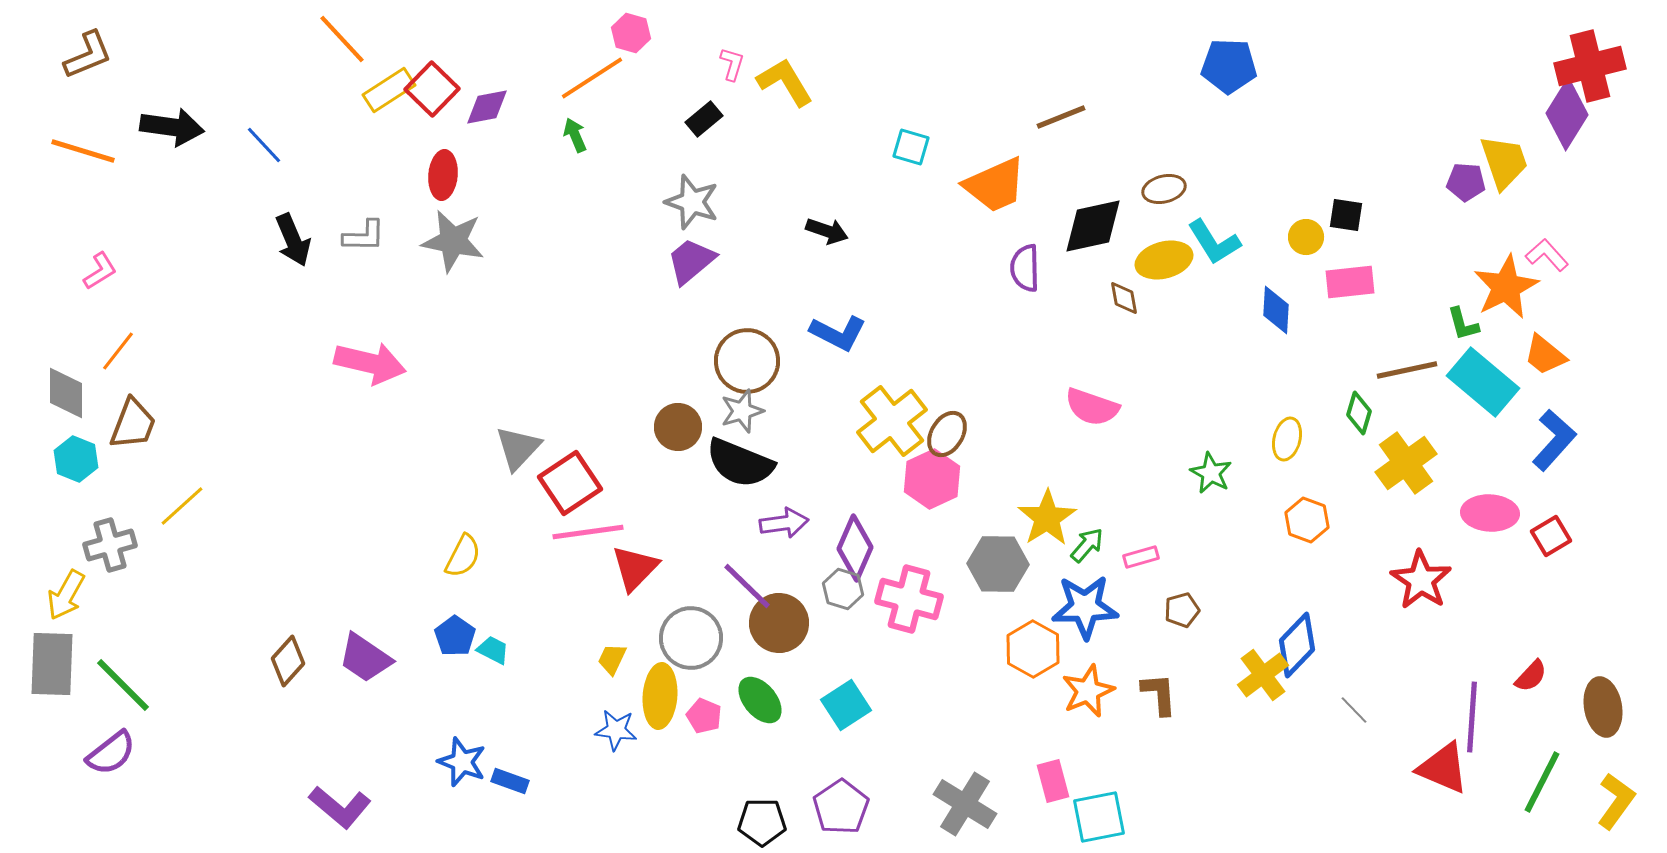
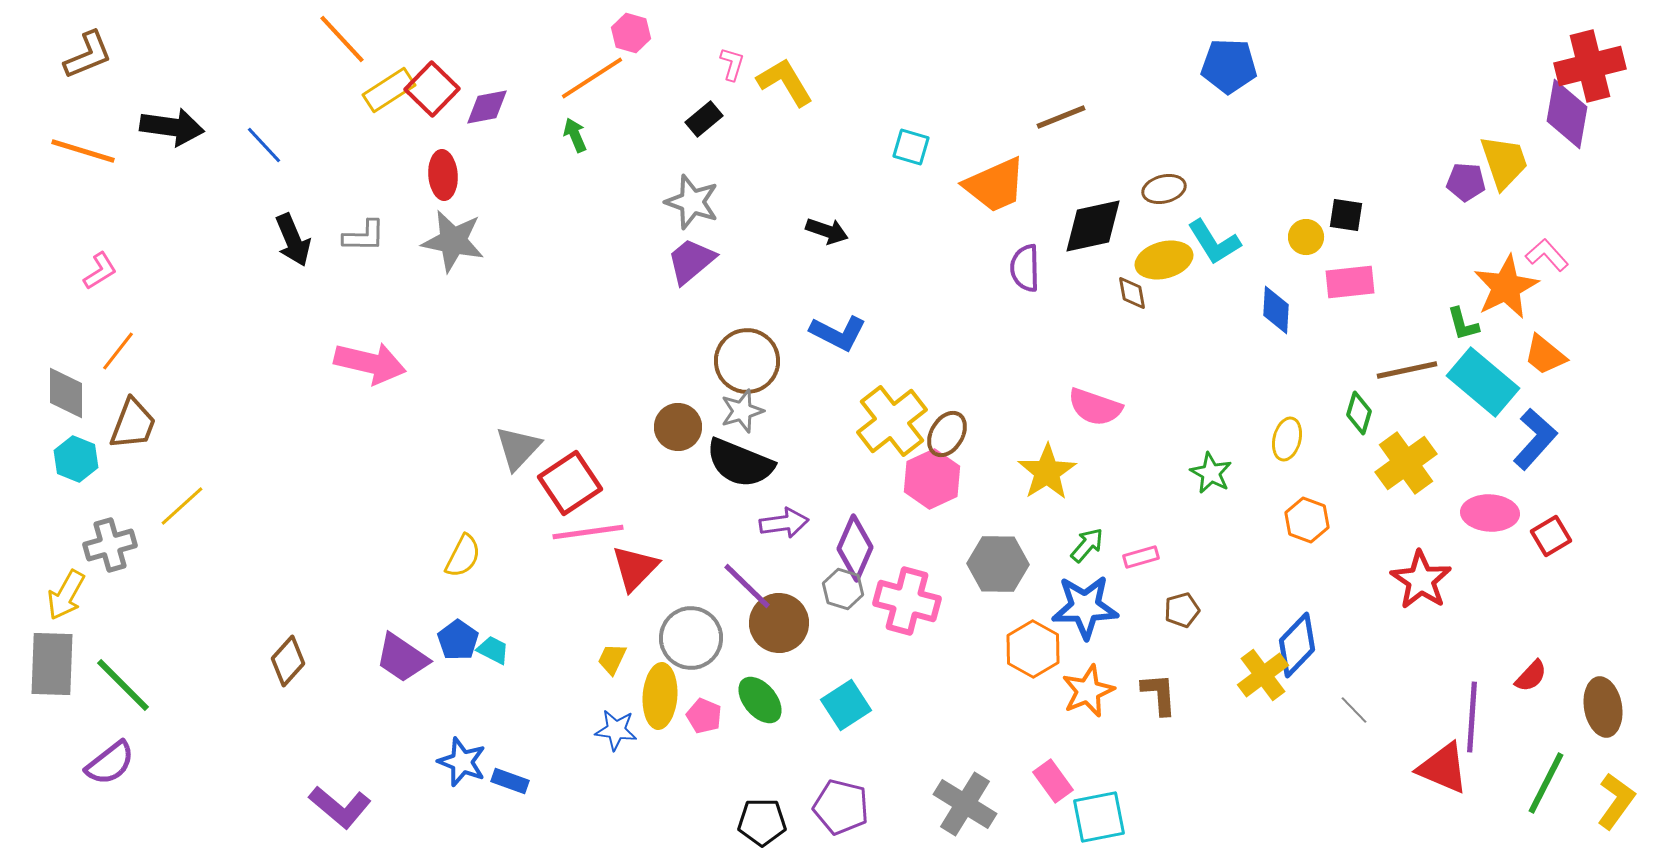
purple diamond at (1567, 114): rotated 22 degrees counterclockwise
red ellipse at (443, 175): rotated 9 degrees counterclockwise
brown diamond at (1124, 298): moved 8 px right, 5 px up
pink semicircle at (1092, 407): moved 3 px right
blue L-shape at (1554, 440): moved 19 px left, 1 px up
yellow star at (1047, 518): moved 46 px up
pink cross at (909, 599): moved 2 px left, 2 px down
blue pentagon at (455, 636): moved 3 px right, 4 px down
purple trapezoid at (365, 658): moved 37 px right
purple semicircle at (111, 753): moved 1 px left, 10 px down
pink rectangle at (1053, 781): rotated 21 degrees counterclockwise
green line at (1542, 782): moved 4 px right, 1 px down
purple pentagon at (841, 807): rotated 24 degrees counterclockwise
